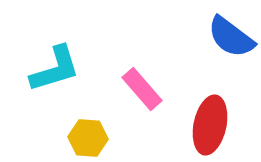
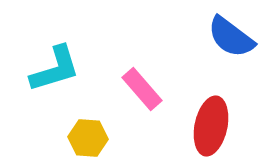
red ellipse: moved 1 px right, 1 px down
